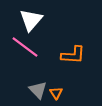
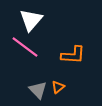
orange triangle: moved 2 px right, 6 px up; rotated 24 degrees clockwise
